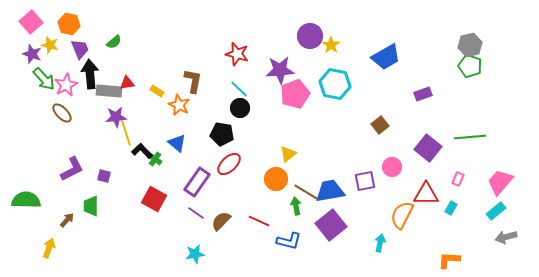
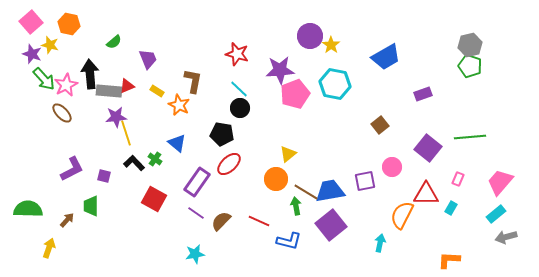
purple trapezoid at (80, 49): moved 68 px right, 10 px down
red triangle at (127, 83): moved 3 px down; rotated 14 degrees counterclockwise
black L-shape at (142, 151): moved 8 px left, 12 px down
green semicircle at (26, 200): moved 2 px right, 9 px down
cyan rectangle at (496, 211): moved 3 px down
